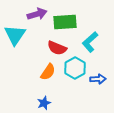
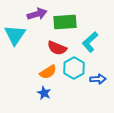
cyan hexagon: moved 1 px left
orange semicircle: rotated 24 degrees clockwise
blue star: moved 10 px up; rotated 24 degrees counterclockwise
